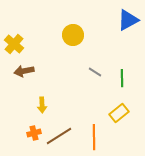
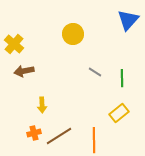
blue triangle: rotated 20 degrees counterclockwise
yellow circle: moved 1 px up
orange line: moved 3 px down
